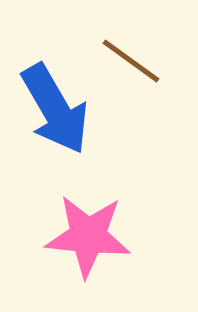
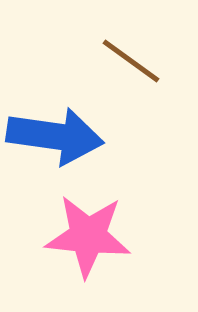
blue arrow: moved 27 px down; rotated 52 degrees counterclockwise
